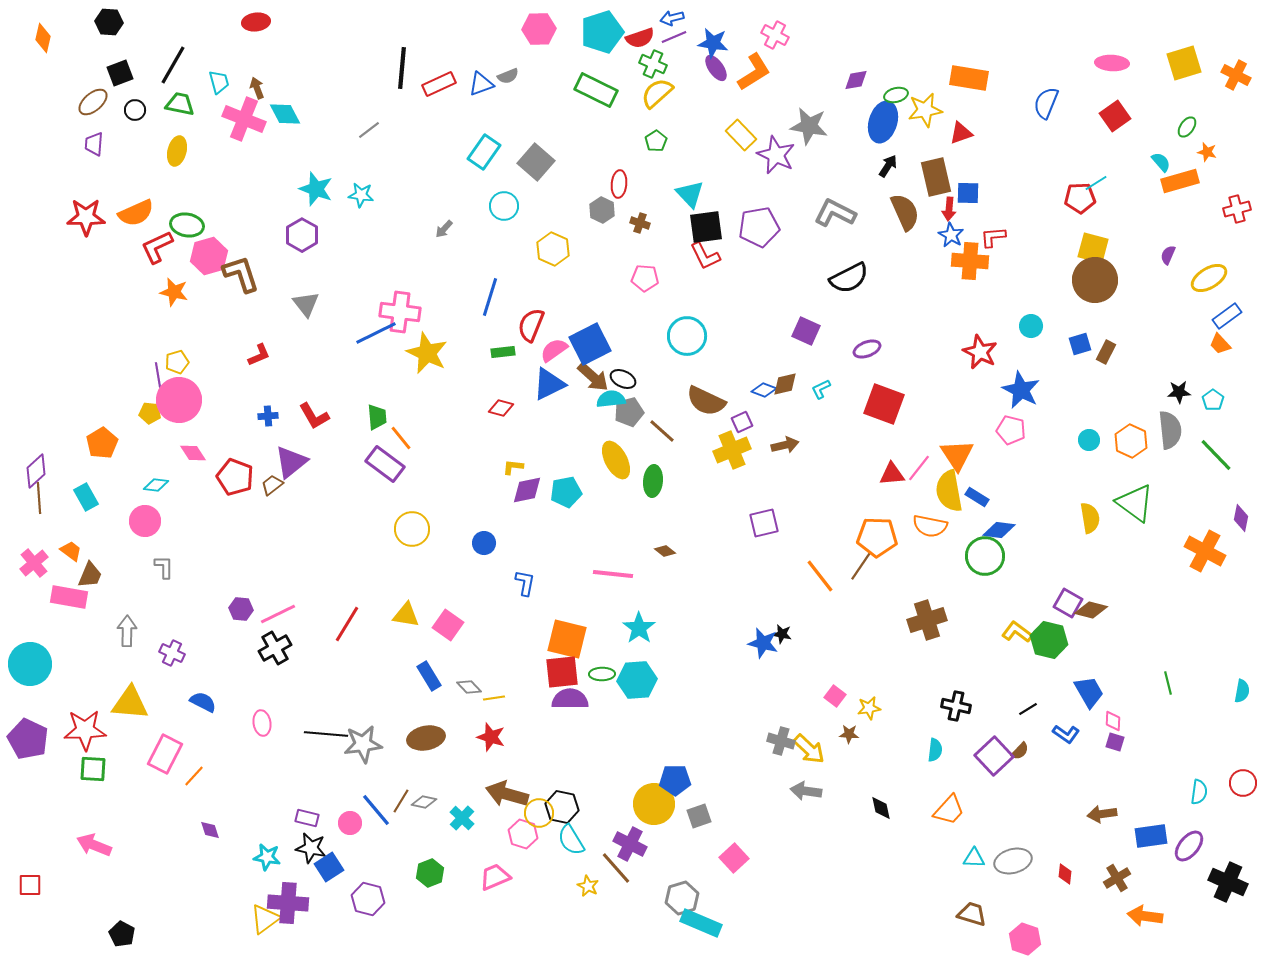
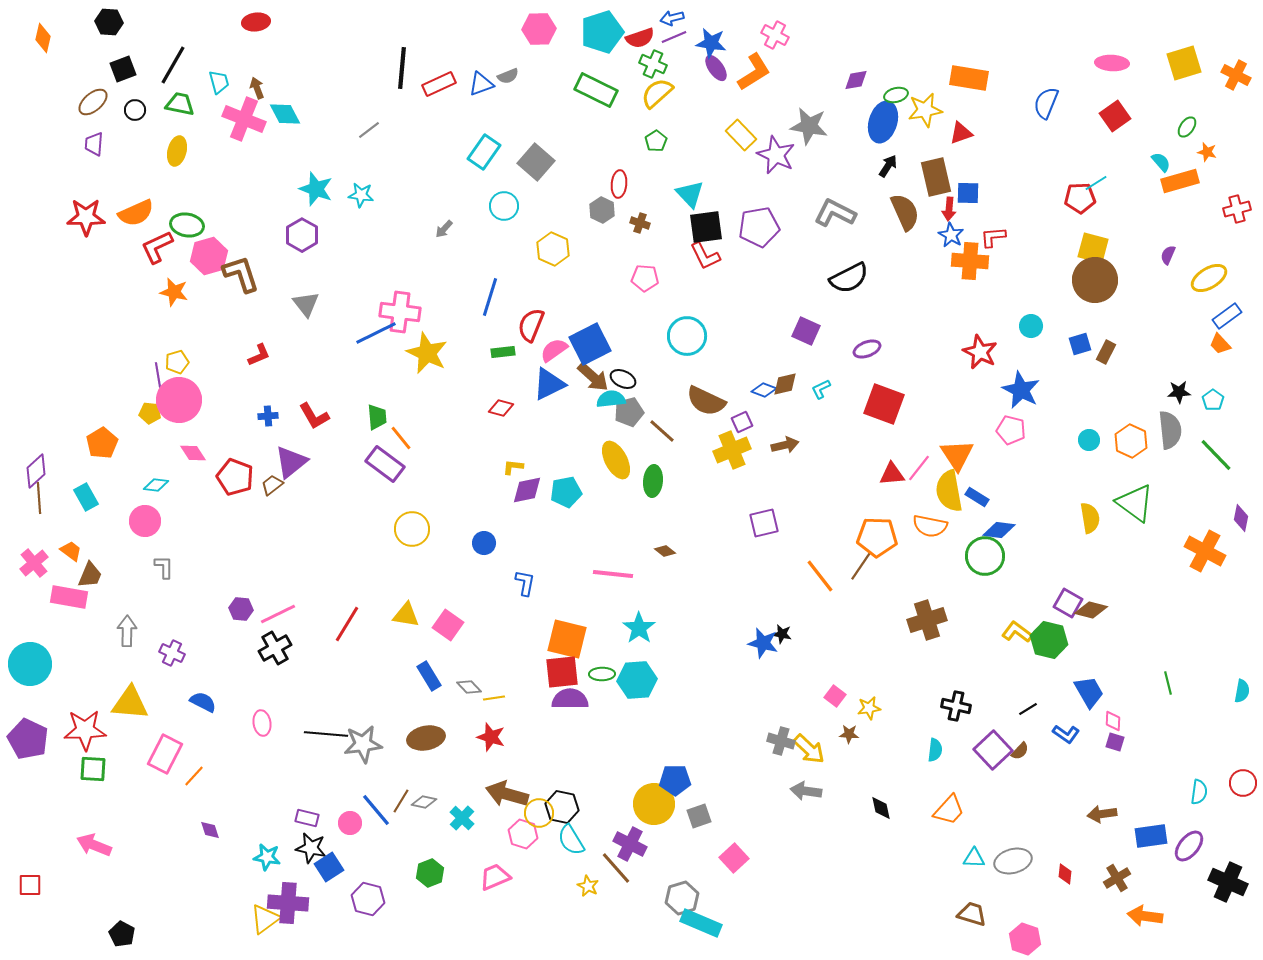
blue star at (713, 43): moved 2 px left
black square at (120, 73): moved 3 px right, 4 px up
purple square at (994, 756): moved 1 px left, 6 px up
